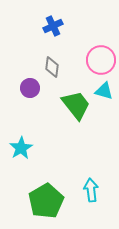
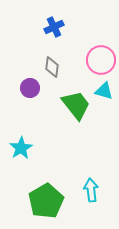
blue cross: moved 1 px right, 1 px down
